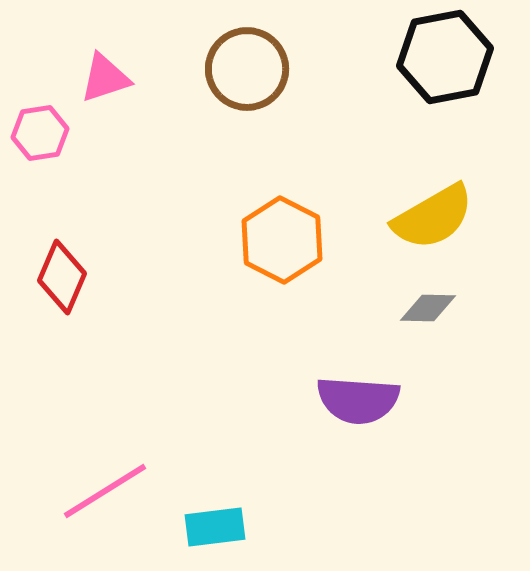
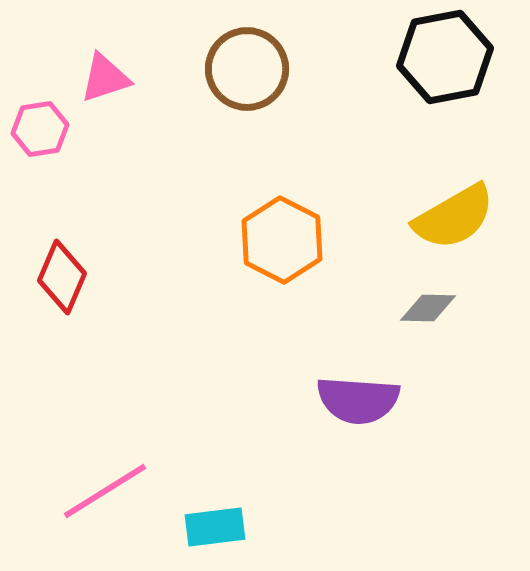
pink hexagon: moved 4 px up
yellow semicircle: moved 21 px right
